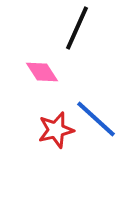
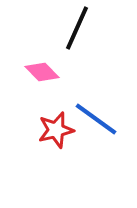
pink diamond: rotated 12 degrees counterclockwise
blue line: rotated 6 degrees counterclockwise
